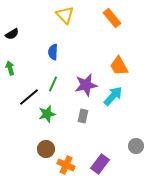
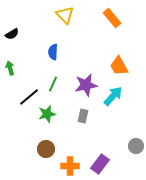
orange cross: moved 4 px right, 1 px down; rotated 24 degrees counterclockwise
